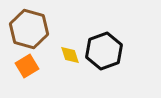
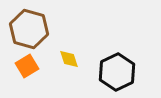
black hexagon: moved 13 px right, 21 px down; rotated 6 degrees counterclockwise
yellow diamond: moved 1 px left, 4 px down
